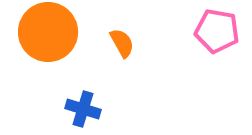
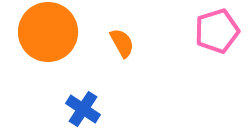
pink pentagon: rotated 27 degrees counterclockwise
blue cross: rotated 16 degrees clockwise
